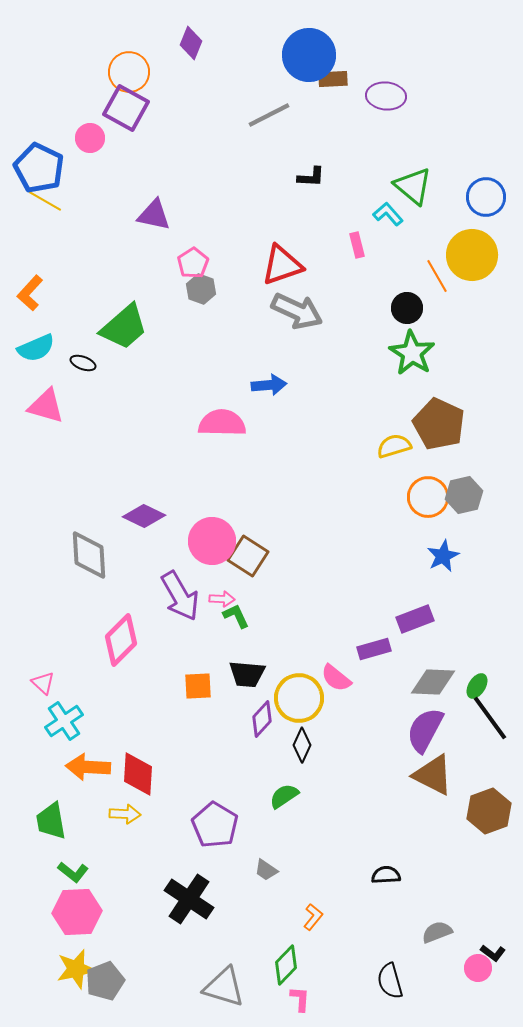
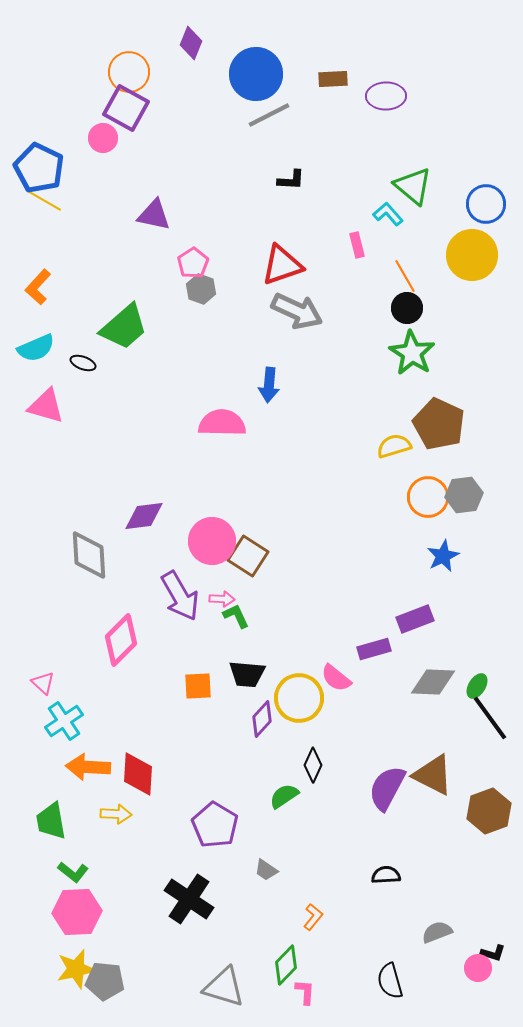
blue circle at (309, 55): moved 53 px left, 19 px down
purple ellipse at (386, 96): rotated 6 degrees counterclockwise
pink circle at (90, 138): moved 13 px right
black L-shape at (311, 177): moved 20 px left, 3 px down
blue circle at (486, 197): moved 7 px down
orange line at (437, 276): moved 32 px left
orange L-shape at (30, 293): moved 8 px right, 6 px up
blue arrow at (269, 385): rotated 100 degrees clockwise
gray hexagon at (464, 495): rotated 6 degrees clockwise
purple diamond at (144, 516): rotated 33 degrees counterclockwise
purple semicircle at (425, 730): moved 38 px left, 58 px down
black diamond at (302, 745): moved 11 px right, 20 px down
yellow arrow at (125, 814): moved 9 px left
black L-shape at (493, 953): rotated 20 degrees counterclockwise
gray pentagon at (105, 981): rotated 27 degrees clockwise
pink L-shape at (300, 999): moved 5 px right, 7 px up
